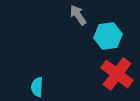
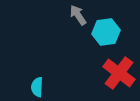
cyan hexagon: moved 2 px left, 4 px up
red cross: moved 2 px right, 1 px up
